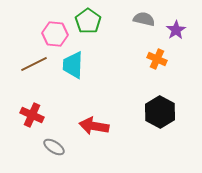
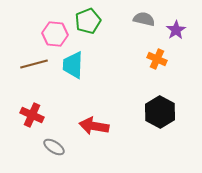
green pentagon: rotated 15 degrees clockwise
brown line: rotated 12 degrees clockwise
